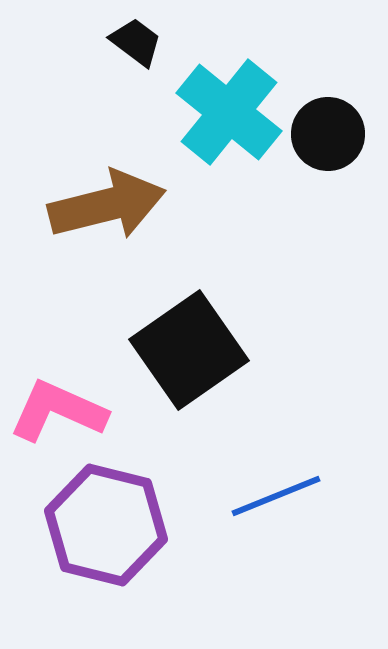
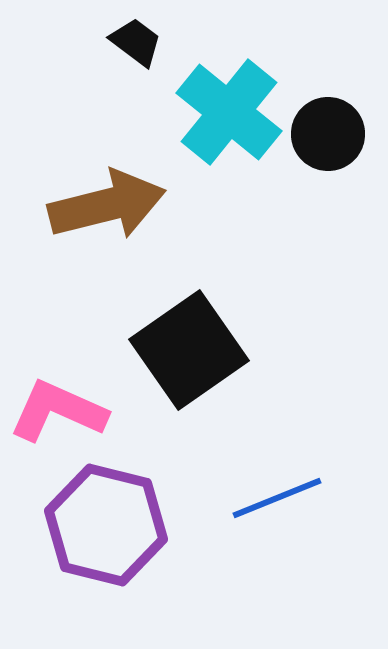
blue line: moved 1 px right, 2 px down
